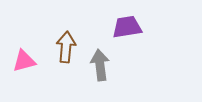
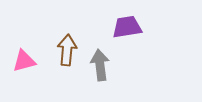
brown arrow: moved 1 px right, 3 px down
